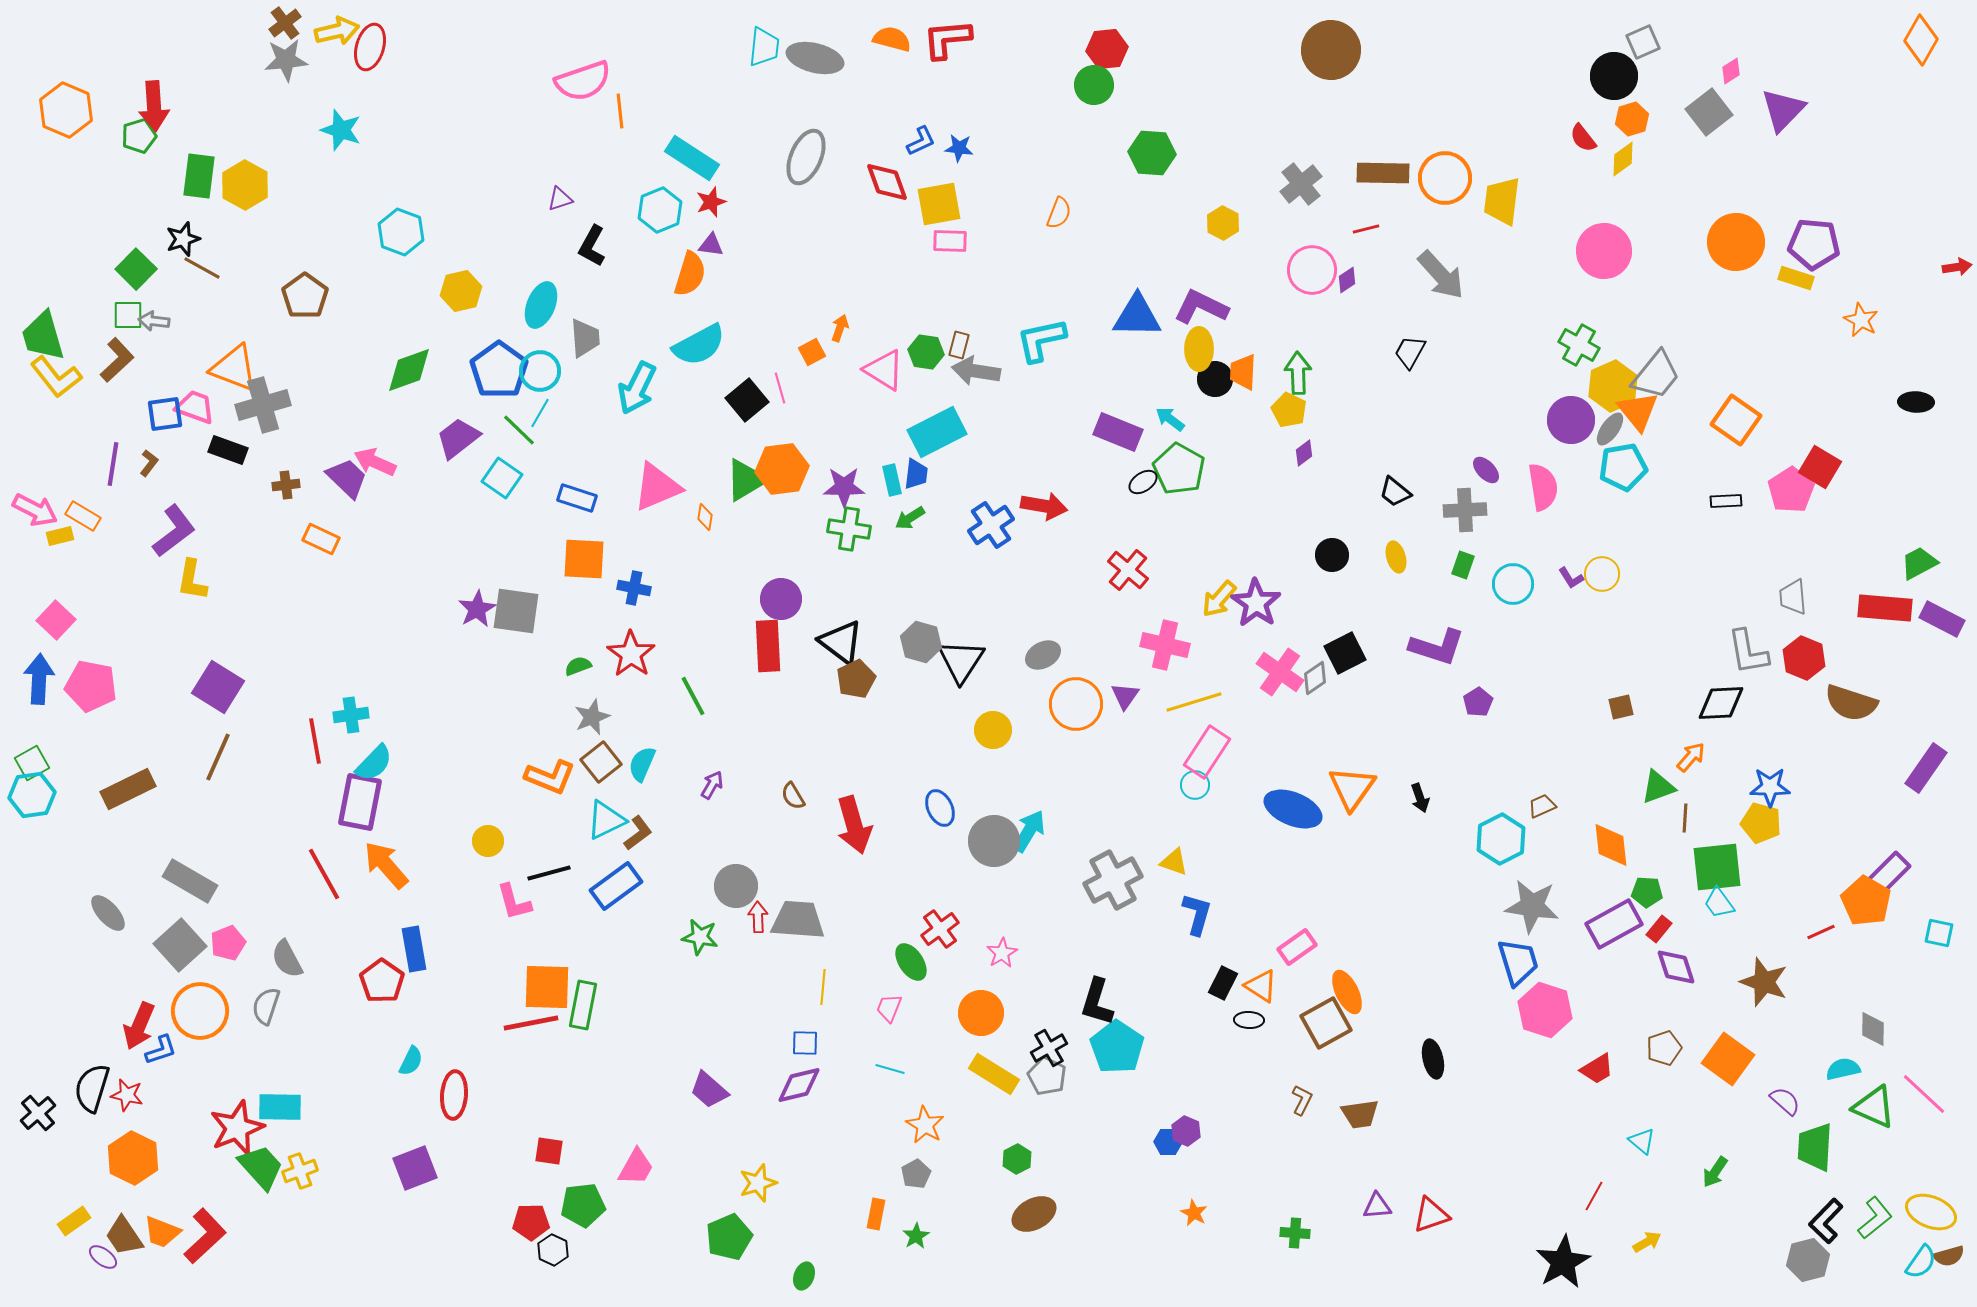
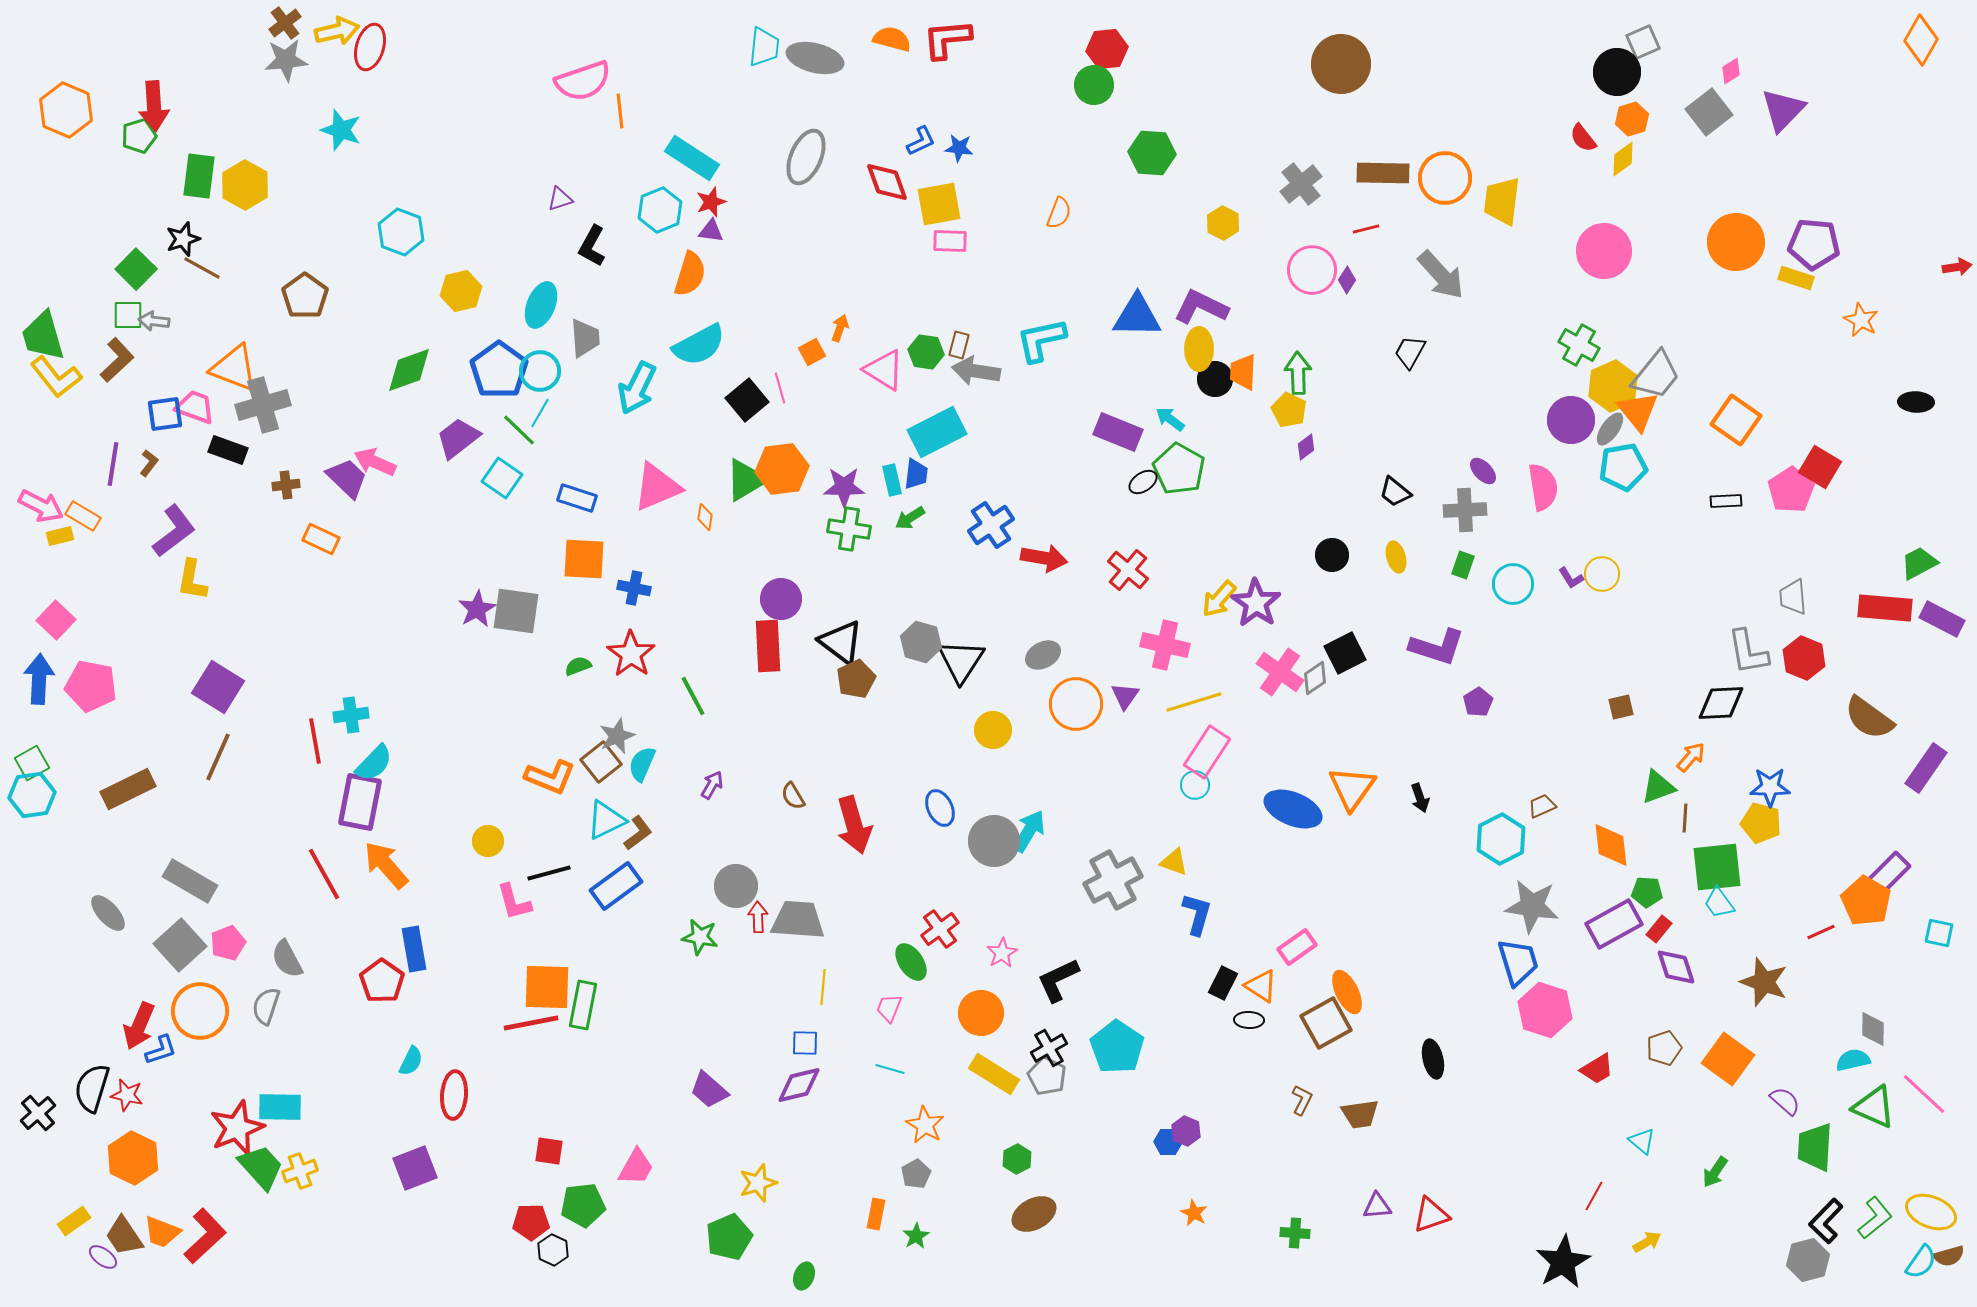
brown circle at (1331, 50): moved 10 px right, 14 px down
black circle at (1614, 76): moved 3 px right, 4 px up
purple triangle at (711, 245): moved 14 px up
purple diamond at (1347, 280): rotated 24 degrees counterclockwise
purple diamond at (1304, 453): moved 2 px right, 6 px up
purple ellipse at (1486, 470): moved 3 px left, 1 px down
red arrow at (1044, 506): moved 52 px down
pink arrow at (35, 510): moved 6 px right, 4 px up
brown semicircle at (1851, 703): moved 18 px right, 15 px down; rotated 18 degrees clockwise
gray star at (592, 717): moved 25 px right, 19 px down
black L-shape at (1097, 1002): moved 39 px left, 22 px up; rotated 48 degrees clockwise
cyan semicircle at (1843, 1069): moved 10 px right, 9 px up
